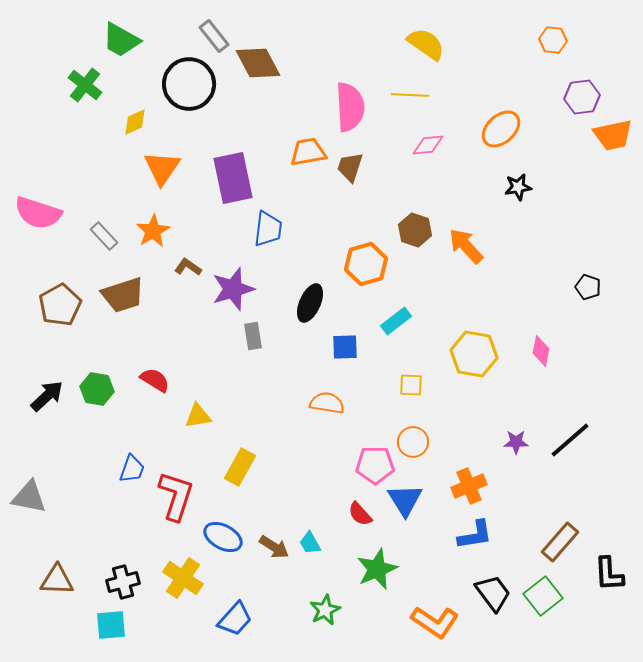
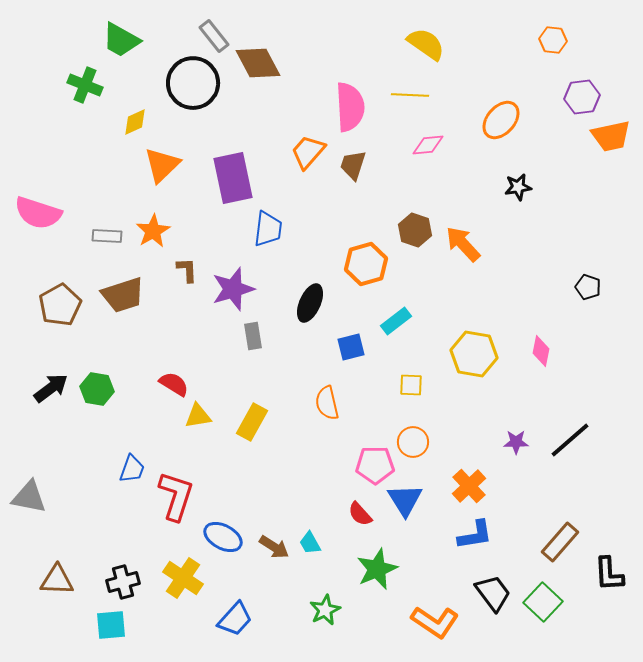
black circle at (189, 84): moved 4 px right, 1 px up
green cross at (85, 85): rotated 16 degrees counterclockwise
orange ellipse at (501, 129): moved 9 px up; rotated 6 degrees counterclockwise
orange trapezoid at (613, 135): moved 2 px left, 1 px down
orange trapezoid at (308, 152): rotated 39 degrees counterclockwise
brown trapezoid at (350, 167): moved 3 px right, 2 px up
orange triangle at (162, 168): moved 3 px up; rotated 12 degrees clockwise
gray rectangle at (104, 236): moved 3 px right; rotated 44 degrees counterclockwise
orange arrow at (466, 246): moved 3 px left, 2 px up
brown L-shape at (188, 267): moved 1 px left, 3 px down; rotated 52 degrees clockwise
blue square at (345, 347): moved 6 px right; rotated 12 degrees counterclockwise
red semicircle at (155, 380): moved 19 px right, 4 px down
black arrow at (47, 396): moved 4 px right, 8 px up; rotated 6 degrees clockwise
orange semicircle at (327, 403): rotated 112 degrees counterclockwise
yellow rectangle at (240, 467): moved 12 px right, 45 px up
orange cross at (469, 486): rotated 20 degrees counterclockwise
green square at (543, 596): moved 6 px down; rotated 9 degrees counterclockwise
